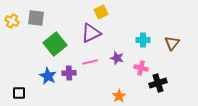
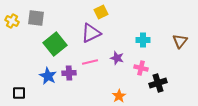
brown triangle: moved 8 px right, 2 px up
